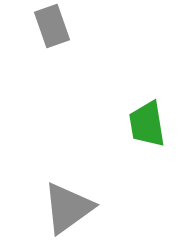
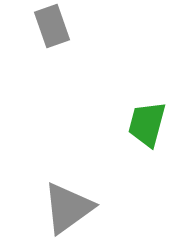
green trapezoid: rotated 24 degrees clockwise
